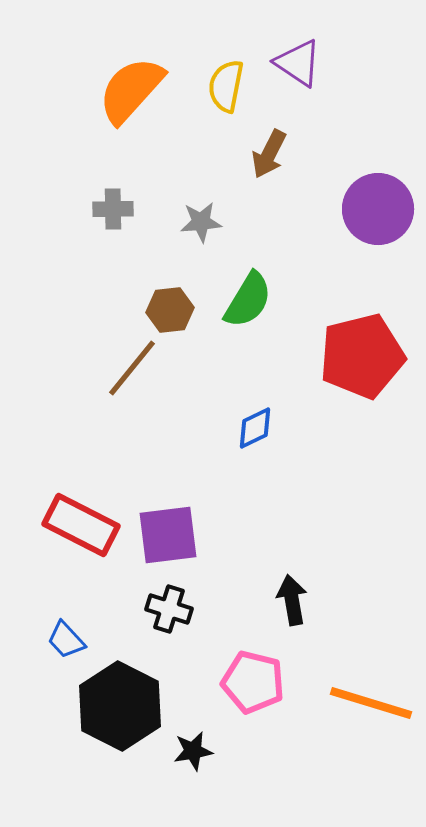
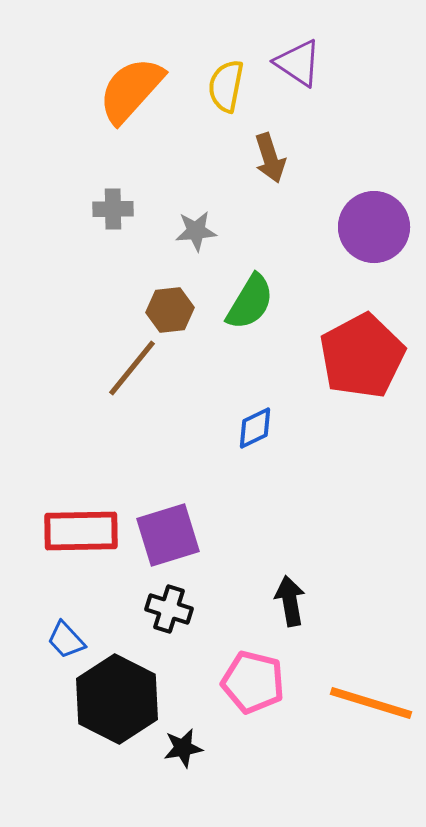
brown arrow: moved 1 px right, 4 px down; rotated 45 degrees counterclockwise
purple circle: moved 4 px left, 18 px down
gray star: moved 5 px left, 9 px down
green semicircle: moved 2 px right, 2 px down
red pentagon: rotated 14 degrees counterclockwise
red rectangle: moved 6 px down; rotated 28 degrees counterclockwise
purple square: rotated 10 degrees counterclockwise
black arrow: moved 2 px left, 1 px down
black hexagon: moved 3 px left, 7 px up
black star: moved 10 px left, 3 px up
